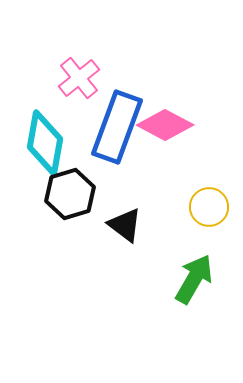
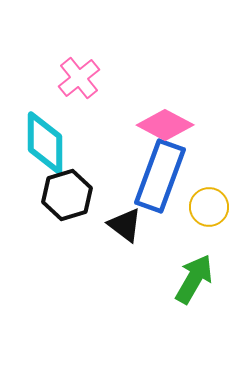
blue rectangle: moved 43 px right, 49 px down
cyan diamond: rotated 10 degrees counterclockwise
black hexagon: moved 3 px left, 1 px down
